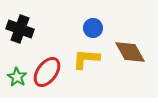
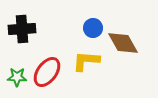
black cross: moved 2 px right; rotated 24 degrees counterclockwise
brown diamond: moved 7 px left, 9 px up
yellow L-shape: moved 2 px down
green star: rotated 30 degrees counterclockwise
